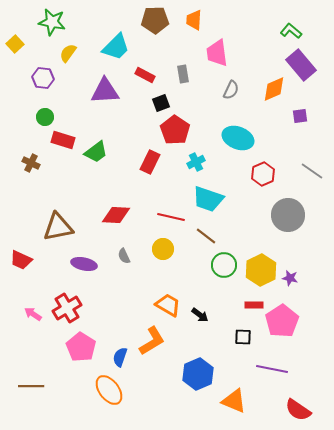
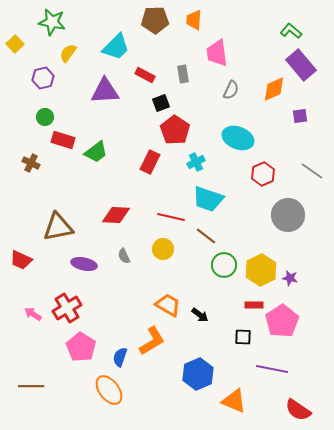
purple hexagon at (43, 78): rotated 20 degrees counterclockwise
